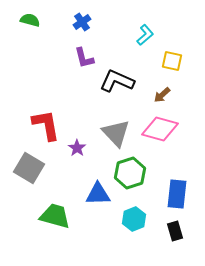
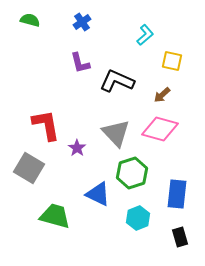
purple L-shape: moved 4 px left, 5 px down
green hexagon: moved 2 px right
blue triangle: rotated 28 degrees clockwise
cyan hexagon: moved 4 px right, 1 px up
black rectangle: moved 5 px right, 6 px down
